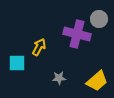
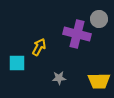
yellow trapezoid: moved 2 px right; rotated 40 degrees clockwise
